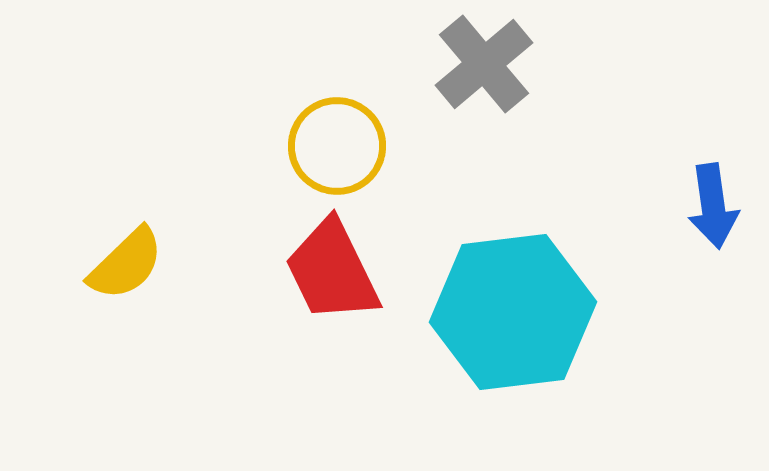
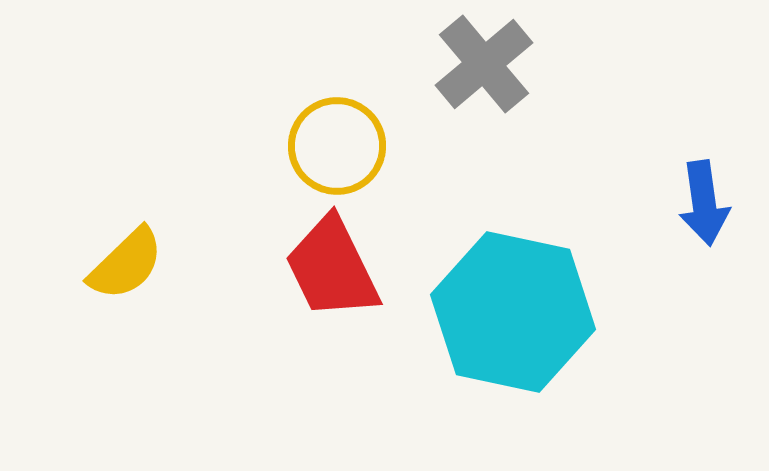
blue arrow: moved 9 px left, 3 px up
red trapezoid: moved 3 px up
cyan hexagon: rotated 19 degrees clockwise
